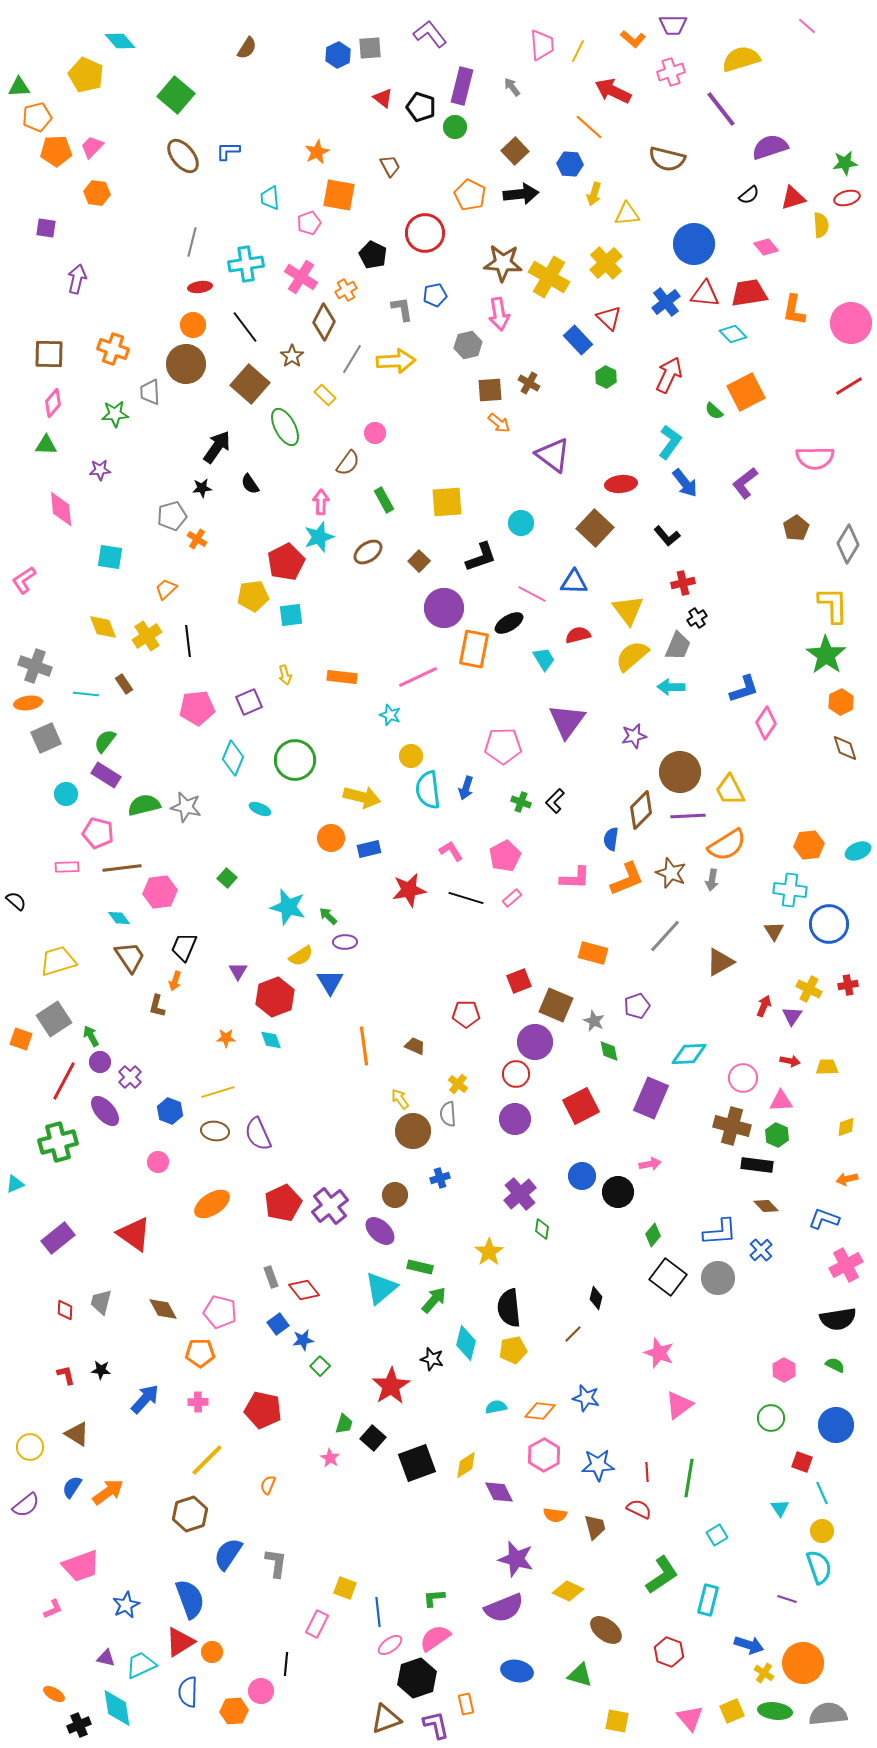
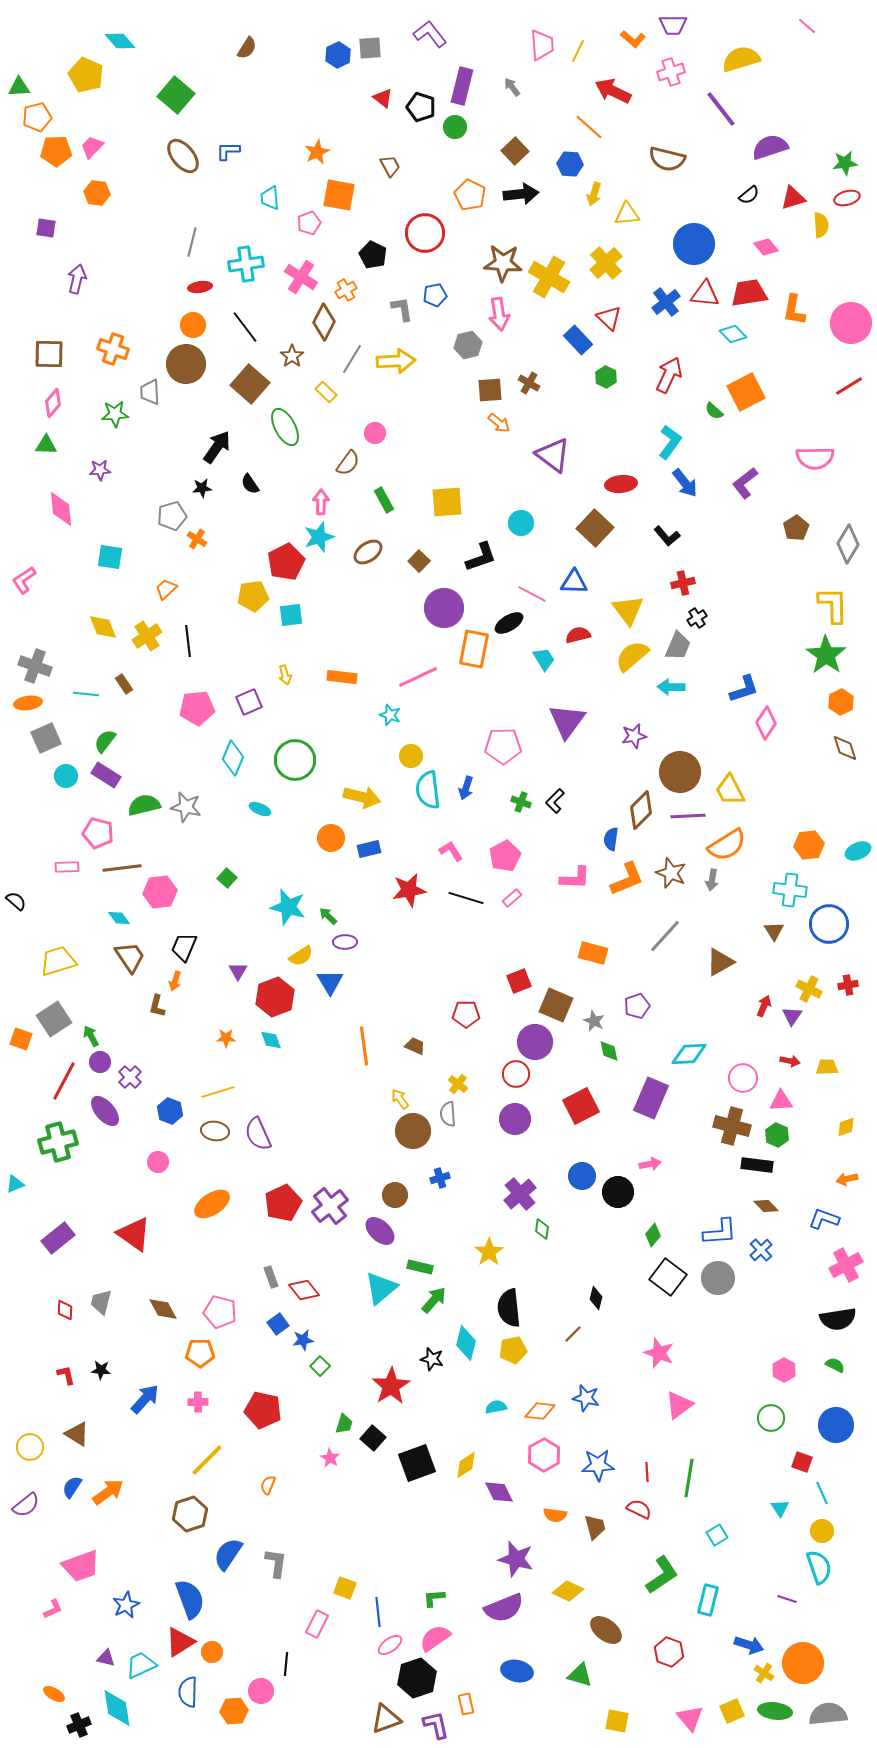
yellow rectangle at (325, 395): moved 1 px right, 3 px up
cyan circle at (66, 794): moved 18 px up
